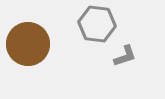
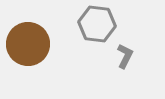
gray L-shape: rotated 45 degrees counterclockwise
